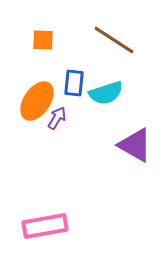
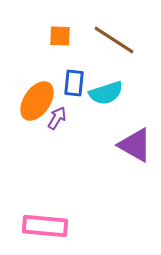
orange square: moved 17 px right, 4 px up
pink rectangle: rotated 15 degrees clockwise
